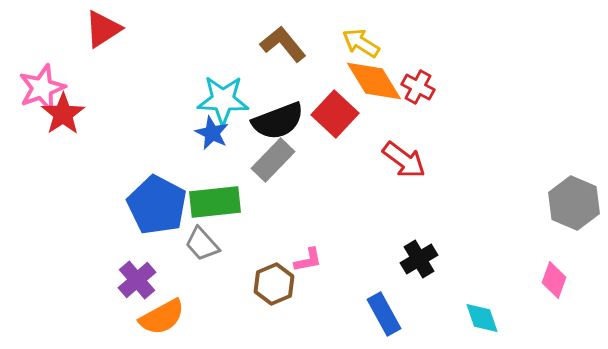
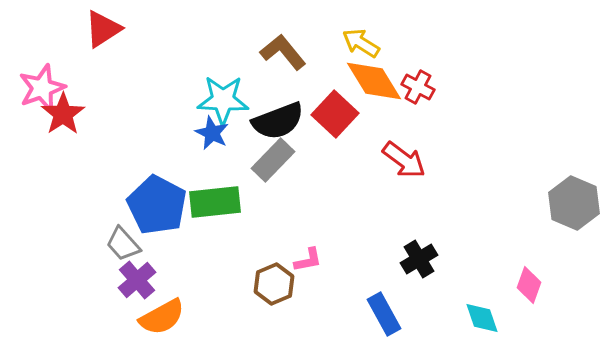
brown L-shape: moved 8 px down
gray trapezoid: moved 79 px left
pink diamond: moved 25 px left, 5 px down
